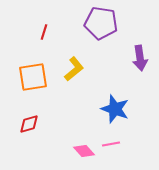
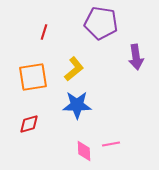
purple arrow: moved 4 px left, 1 px up
blue star: moved 38 px left, 4 px up; rotated 20 degrees counterclockwise
pink diamond: rotated 40 degrees clockwise
